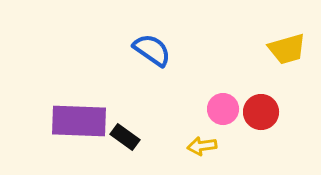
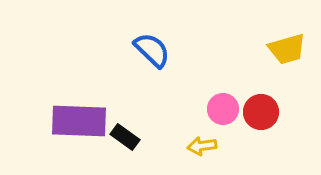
blue semicircle: rotated 9 degrees clockwise
